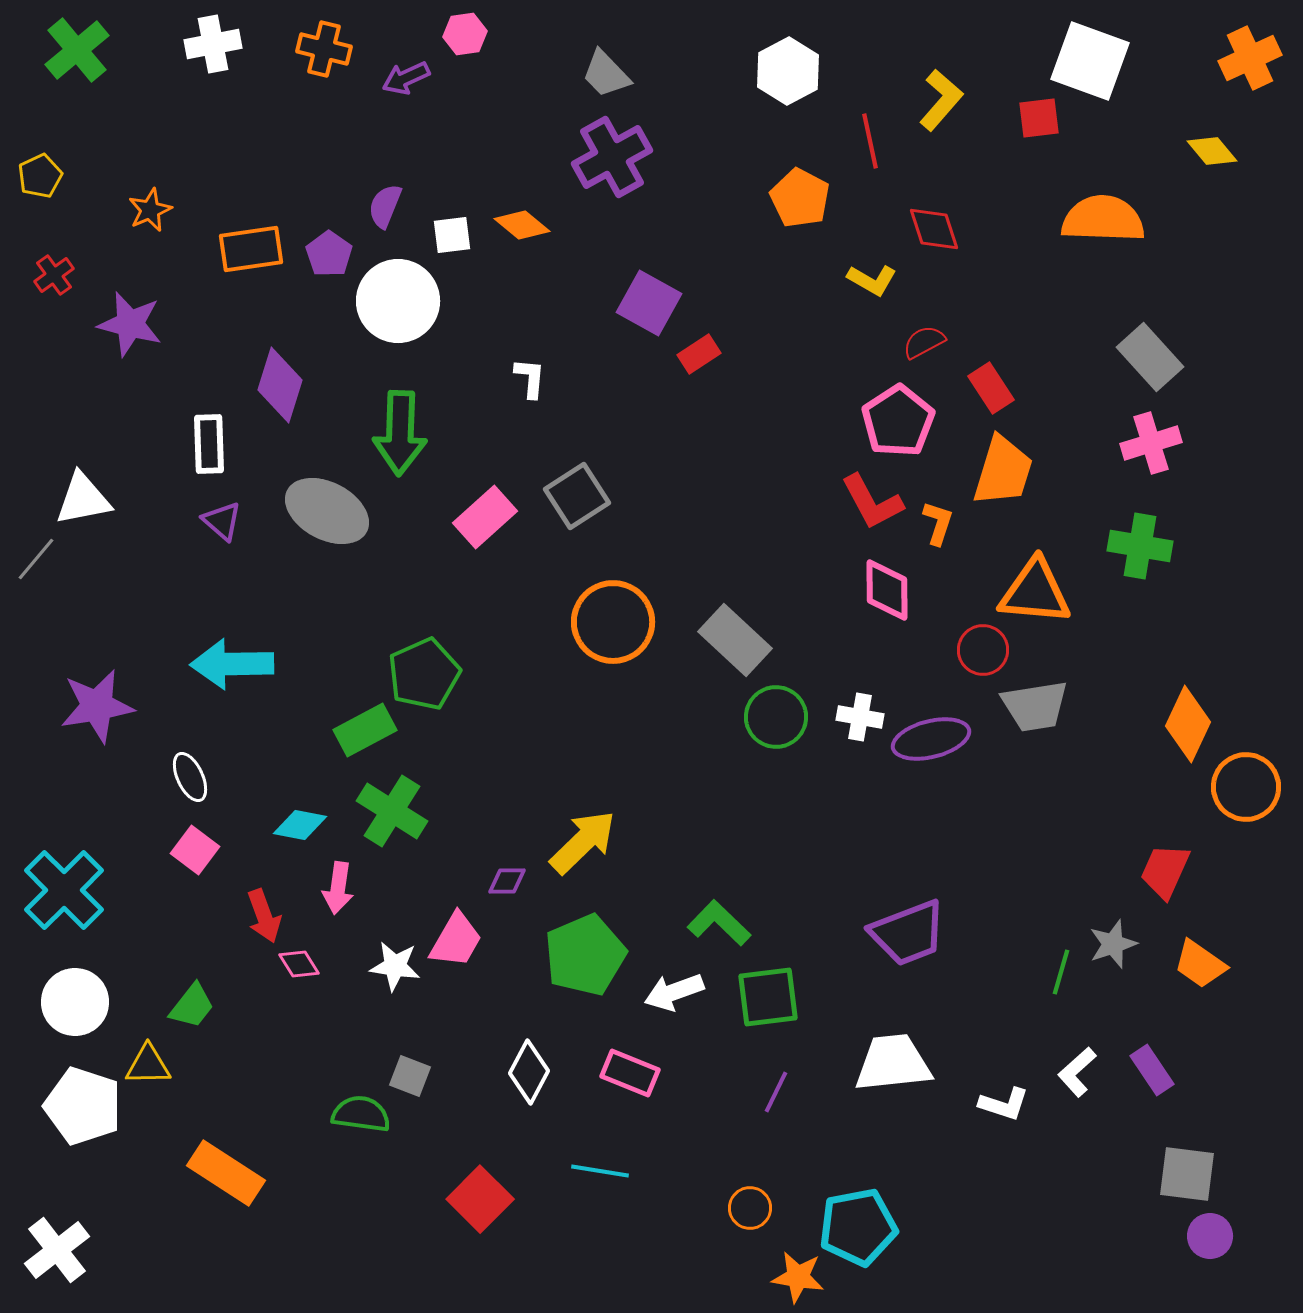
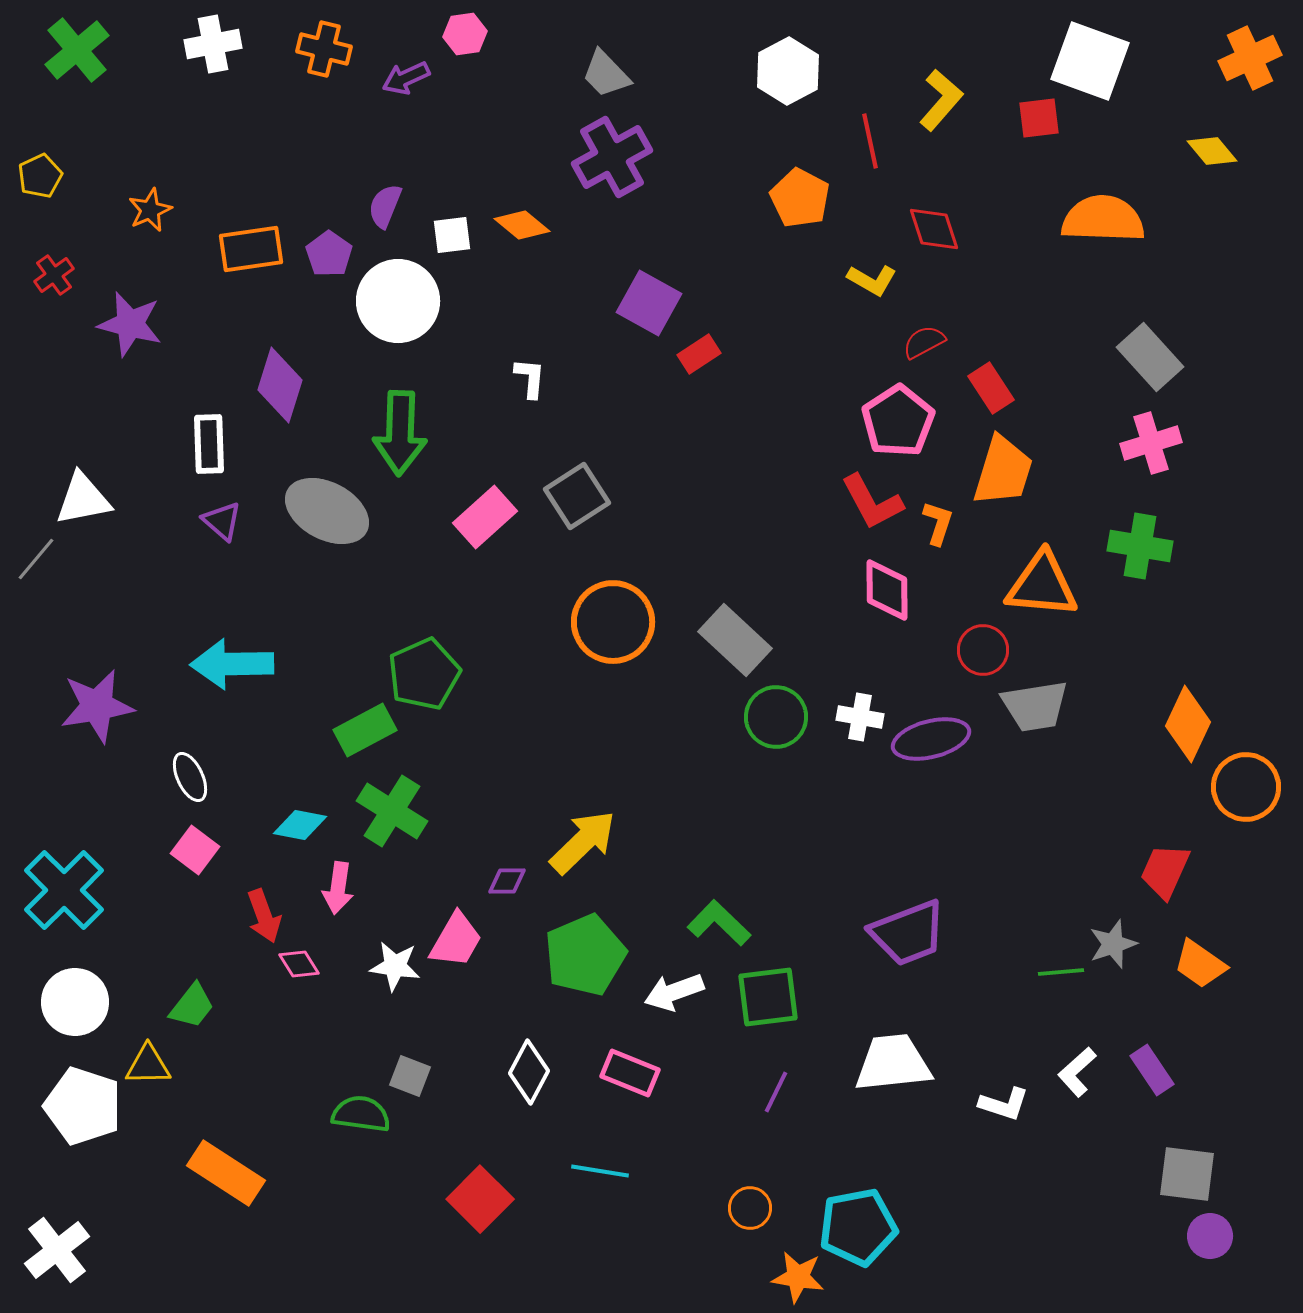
orange triangle at (1035, 592): moved 7 px right, 7 px up
green line at (1061, 972): rotated 69 degrees clockwise
